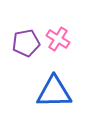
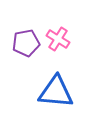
blue triangle: moved 2 px right; rotated 6 degrees clockwise
